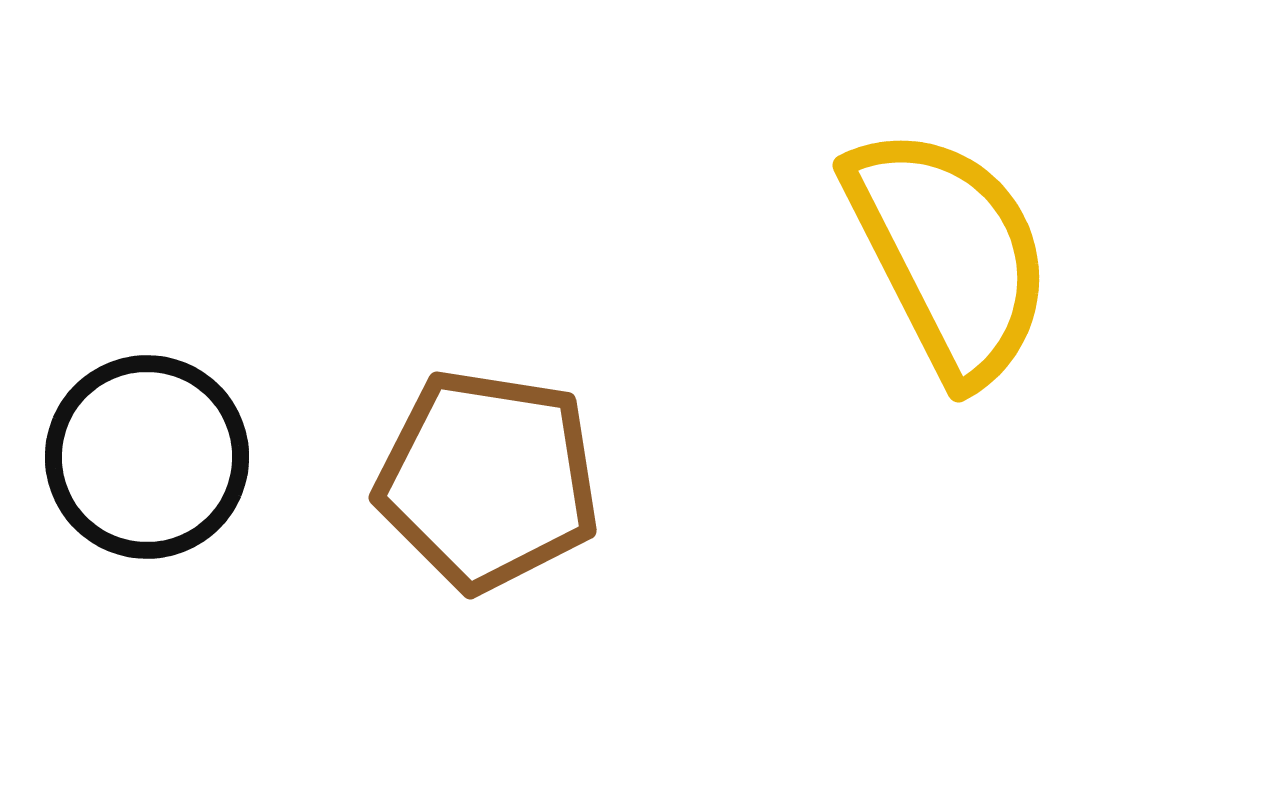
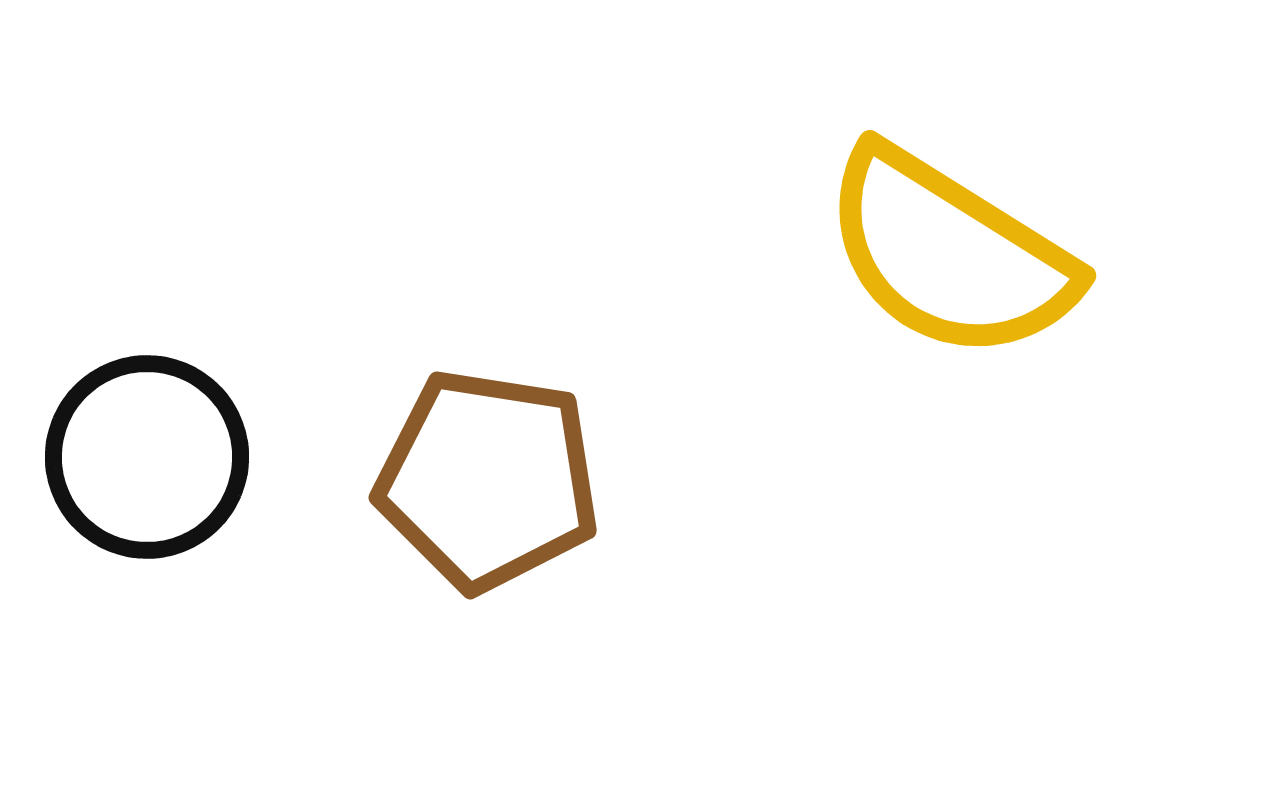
yellow semicircle: rotated 149 degrees clockwise
